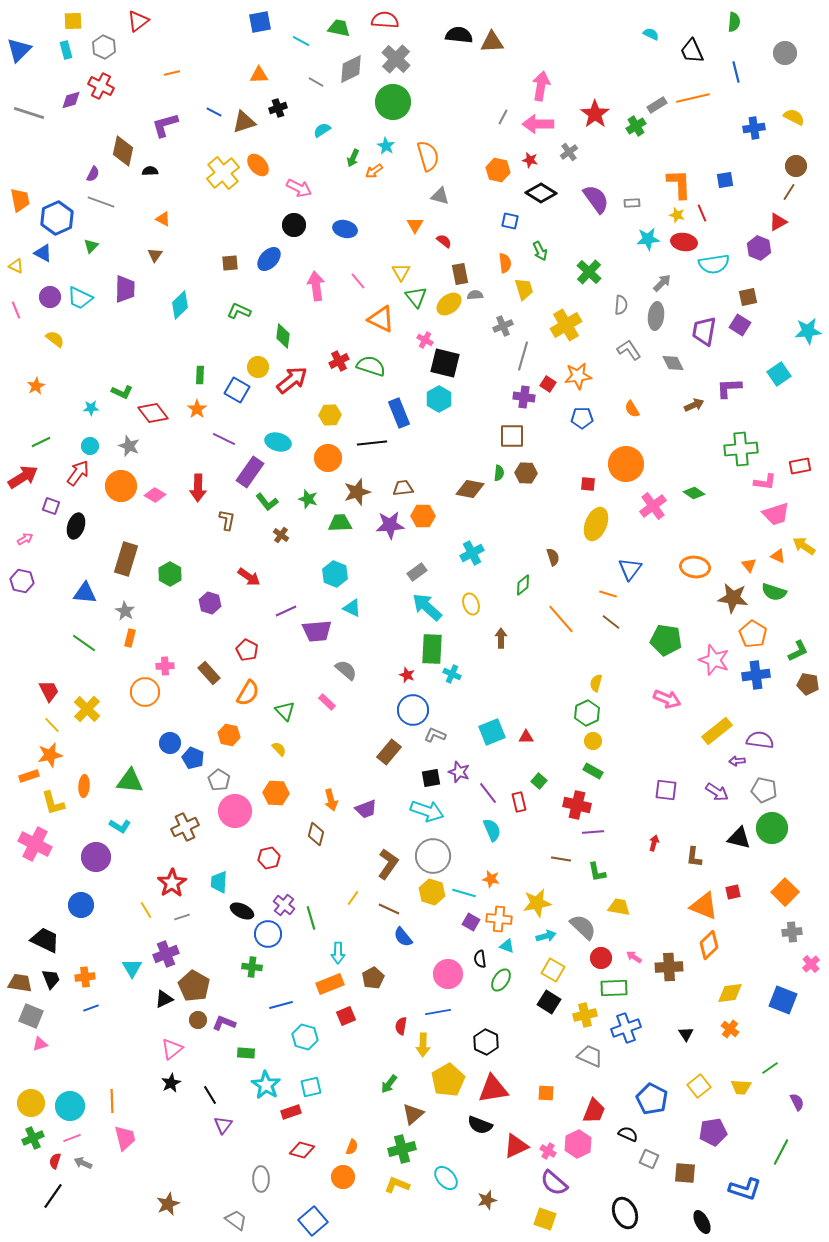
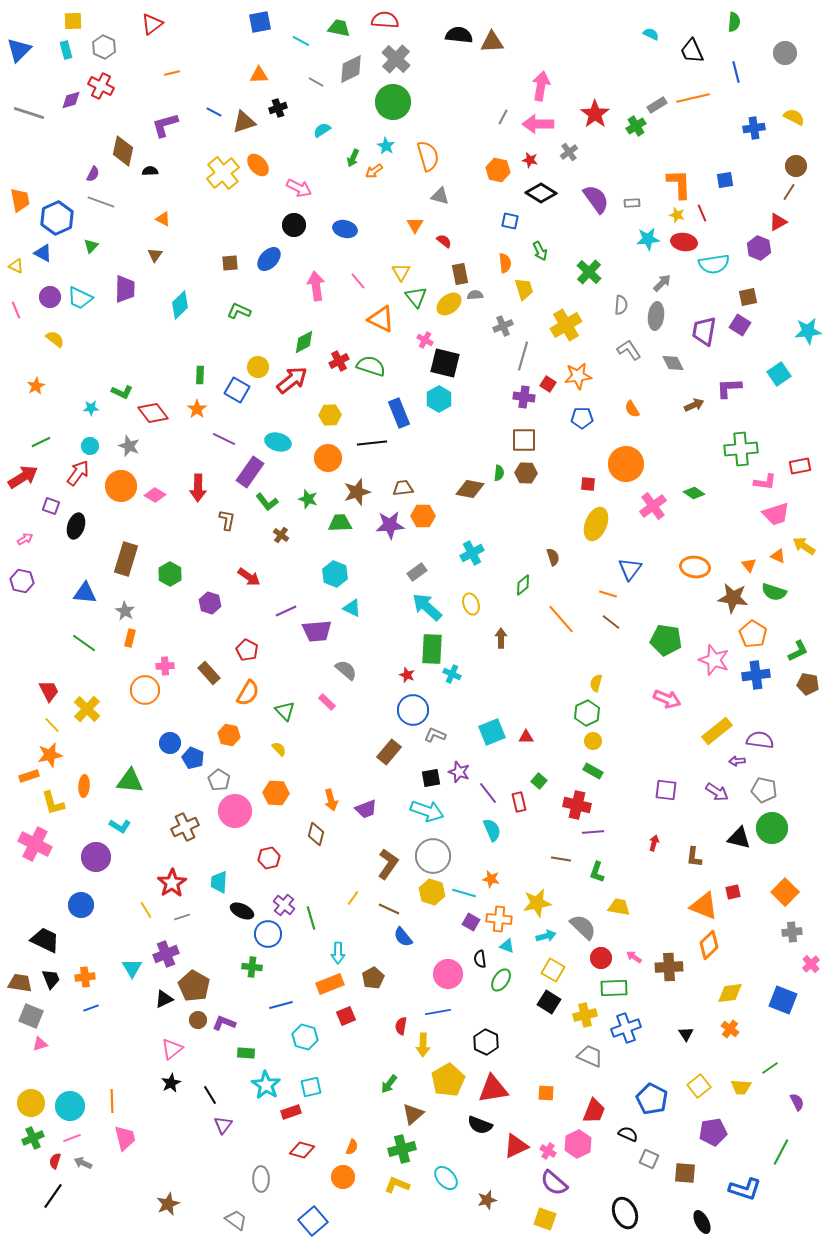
red triangle at (138, 21): moved 14 px right, 3 px down
green diamond at (283, 336): moved 21 px right, 6 px down; rotated 55 degrees clockwise
brown square at (512, 436): moved 12 px right, 4 px down
orange circle at (145, 692): moved 2 px up
green L-shape at (597, 872): rotated 30 degrees clockwise
